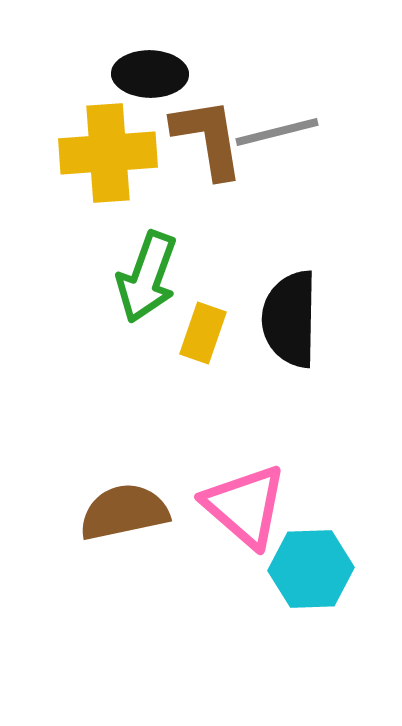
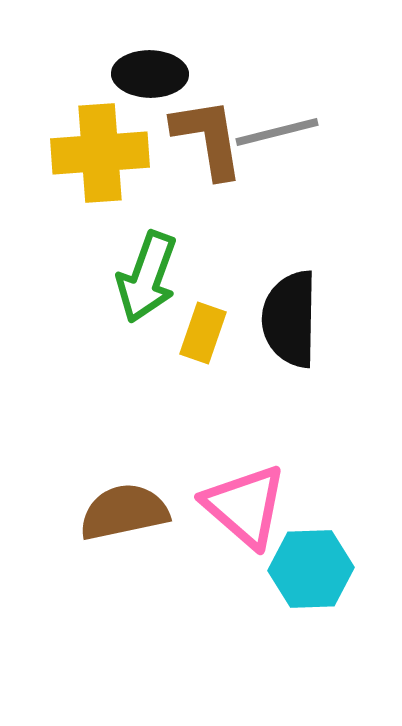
yellow cross: moved 8 px left
